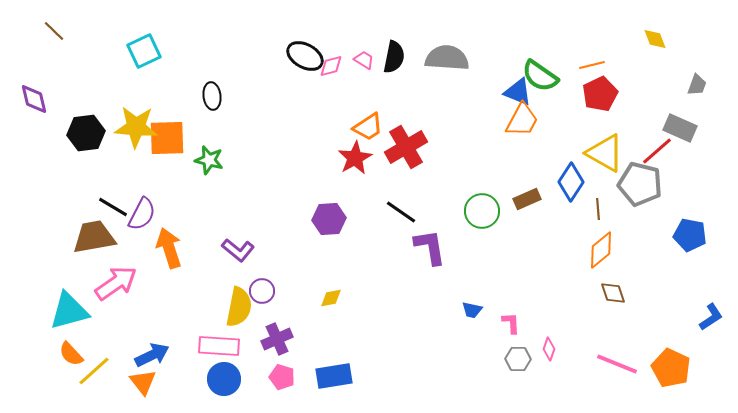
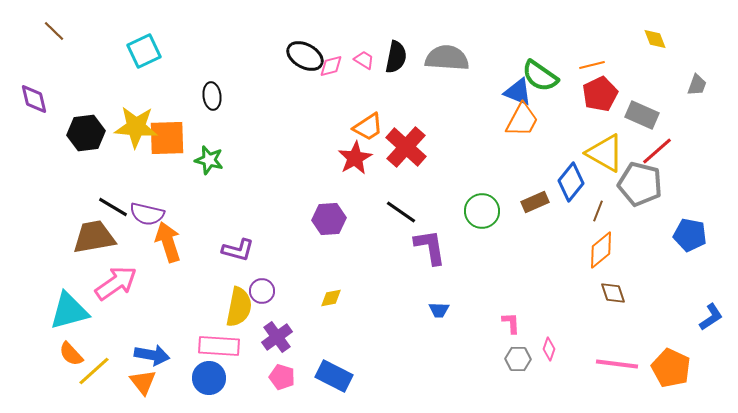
black semicircle at (394, 57): moved 2 px right
gray rectangle at (680, 128): moved 38 px left, 13 px up
red cross at (406, 147): rotated 18 degrees counterclockwise
blue diamond at (571, 182): rotated 6 degrees clockwise
brown rectangle at (527, 199): moved 8 px right, 3 px down
brown line at (598, 209): moved 2 px down; rotated 25 degrees clockwise
purple semicircle at (142, 214): moved 5 px right; rotated 76 degrees clockwise
orange arrow at (169, 248): moved 1 px left, 6 px up
purple L-shape at (238, 250): rotated 24 degrees counterclockwise
blue trapezoid at (472, 310): moved 33 px left; rotated 10 degrees counterclockwise
purple cross at (277, 339): moved 2 px up; rotated 12 degrees counterclockwise
blue arrow at (152, 355): rotated 36 degrees clockwise
pink line at (617, 364): rotated 15 degrees counterclockwise
blue rectangle at (334, 376): rotated 36 degrees clockwise
blue circle at (224, 379): moved 15 px left, 1 px up
